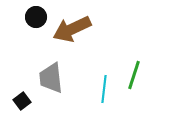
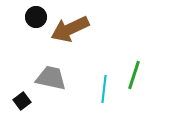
brown arrow: moved 2 px left
gray trapezoid: rotated 108 degrees clockwise
